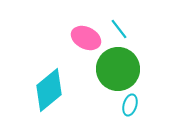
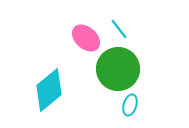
pink ellipse: rotated 16 degrees clockwise
